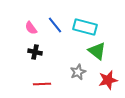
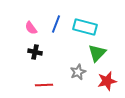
blue line: moved 1 px right, 1 px up; rotated 60 degrees clockwise
green triangle: moved 2 px down; rotated 36 degrees clockwise
red star: moved 1 px left, 1 px down
red line: moved 2 px right, 1 px down
